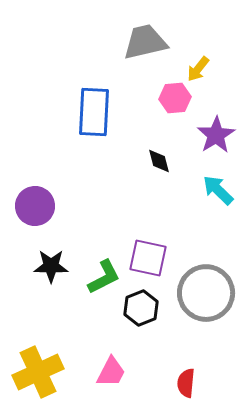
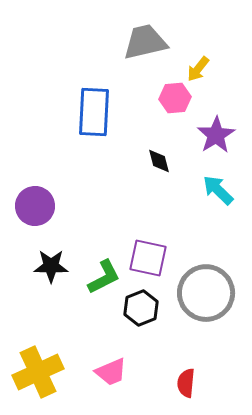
pink trapezoid: rotated 40 degrees clockwise
